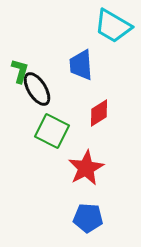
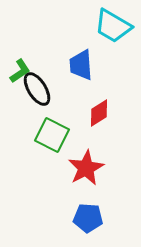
green L-shape: rotated 40 degrees clockwise
green square: moved 4 px down
